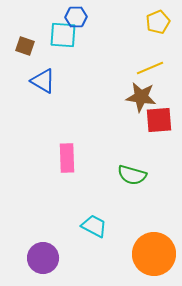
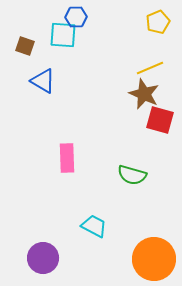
brown star: moved 3 px right, 3 px up; rotated 16 degrees clockwise
red square: moved 1 px right; rotated 20 degrees clockwise
orange circle: moved 5 px down
